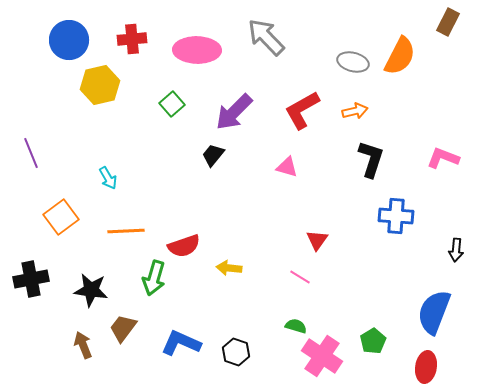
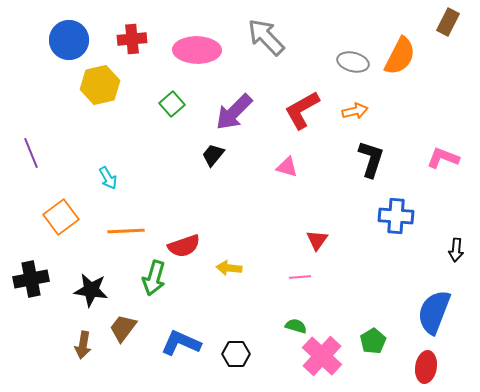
pink line: rotated 35 degrees counterclockwise
brown arrow: rotated 148 degrees counterclockwise
black hexagon: moved 2 px down; rotated 20 degrees counterclockwise
pink cross: rotated 9 degrees clockwise
